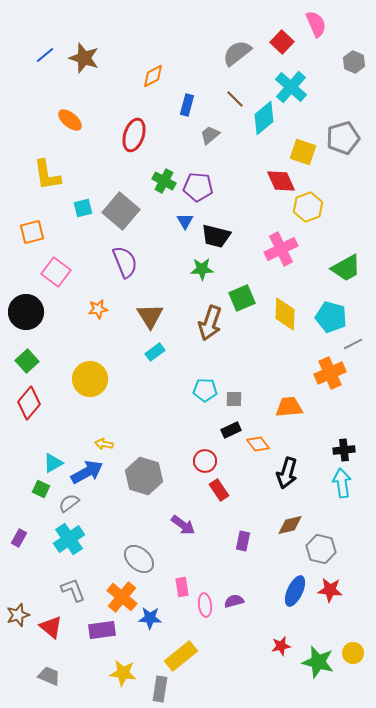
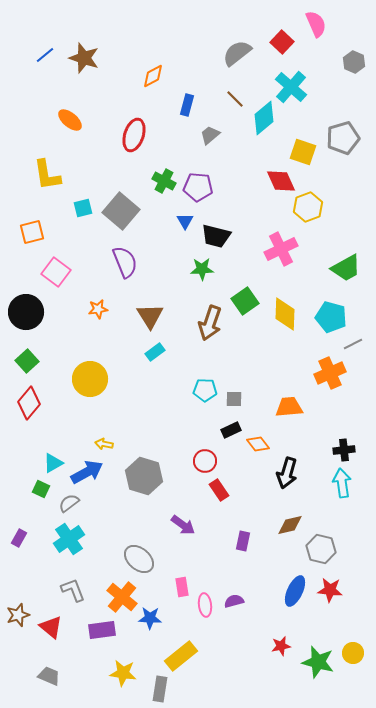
green square at (242, 298): moved 3 px right, 3 px down; rotated 12 degrees counterclockwise
